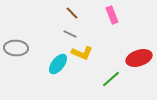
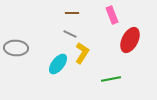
brown line: rotated 48 degrees counterclockwise
yellow L-shape: rotated 80 degrees counterclockwise
red ellipse: moved 9 px left, 18 px up; rotated 45 degrees counterclockwise
green line: rotated 30 degrees clockwise
